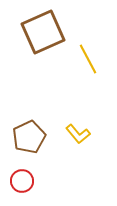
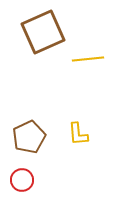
yellow line: rotated 68 degrees counterclockwise
yellow L-shape: rotated 35 degrees clockwise
red circle: moved 1 px up
